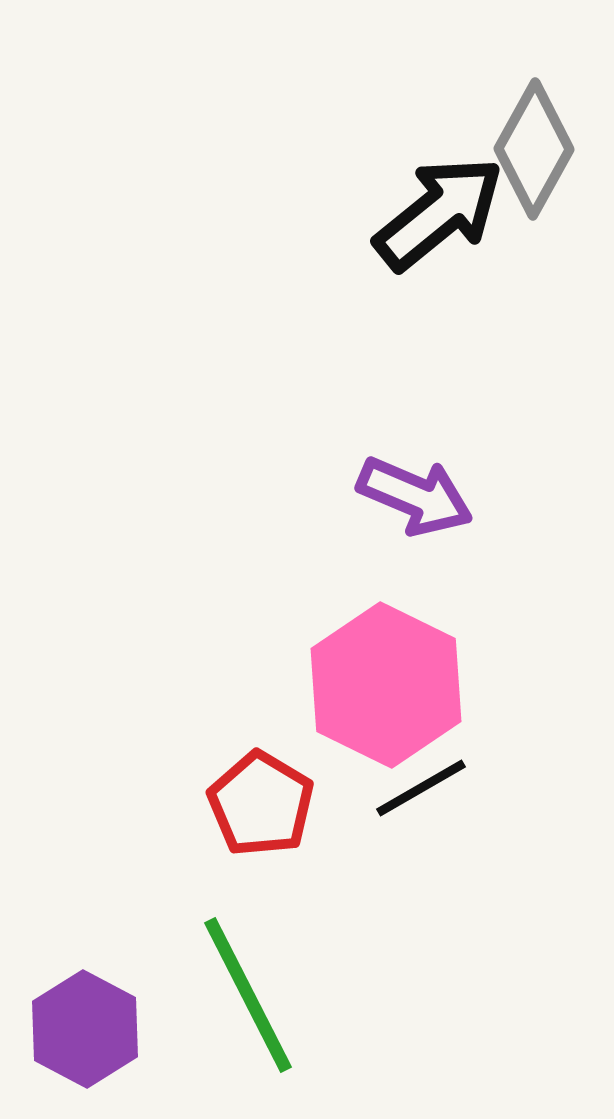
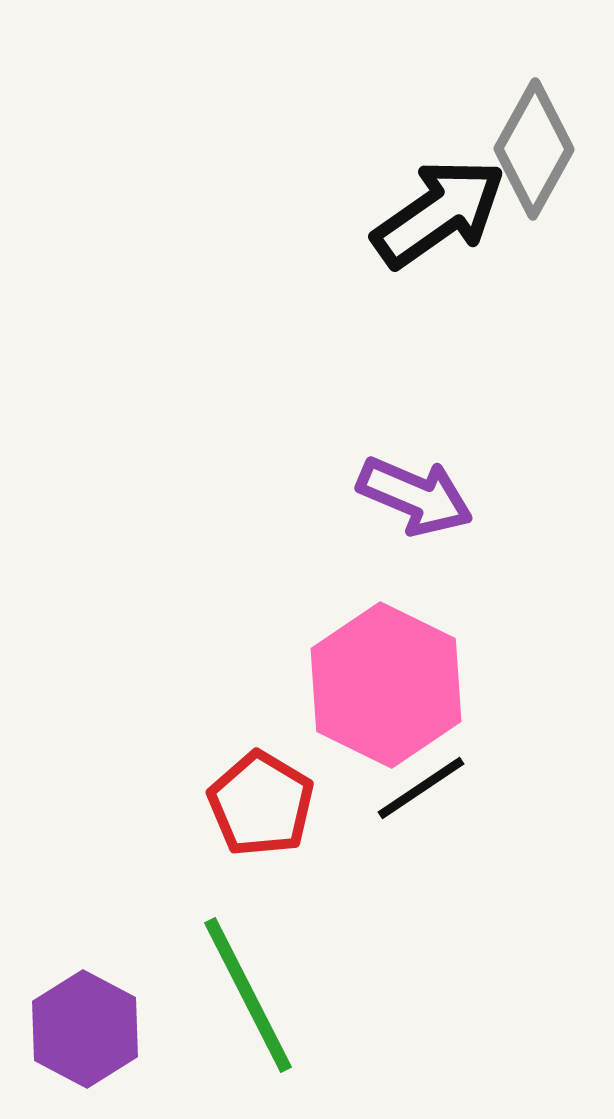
black arrow: rotated 4 degrees clockwise
black line: rotated 4 degrees counterclockwise
